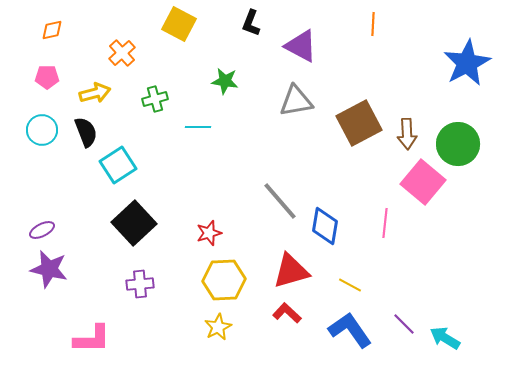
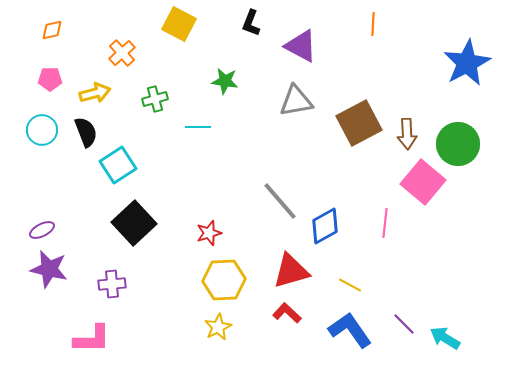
pink pentagon: moved 3 px right, 2 px down
blue diamond: rotated 51 degrees clockwise
purple cross: moved 28 px left
